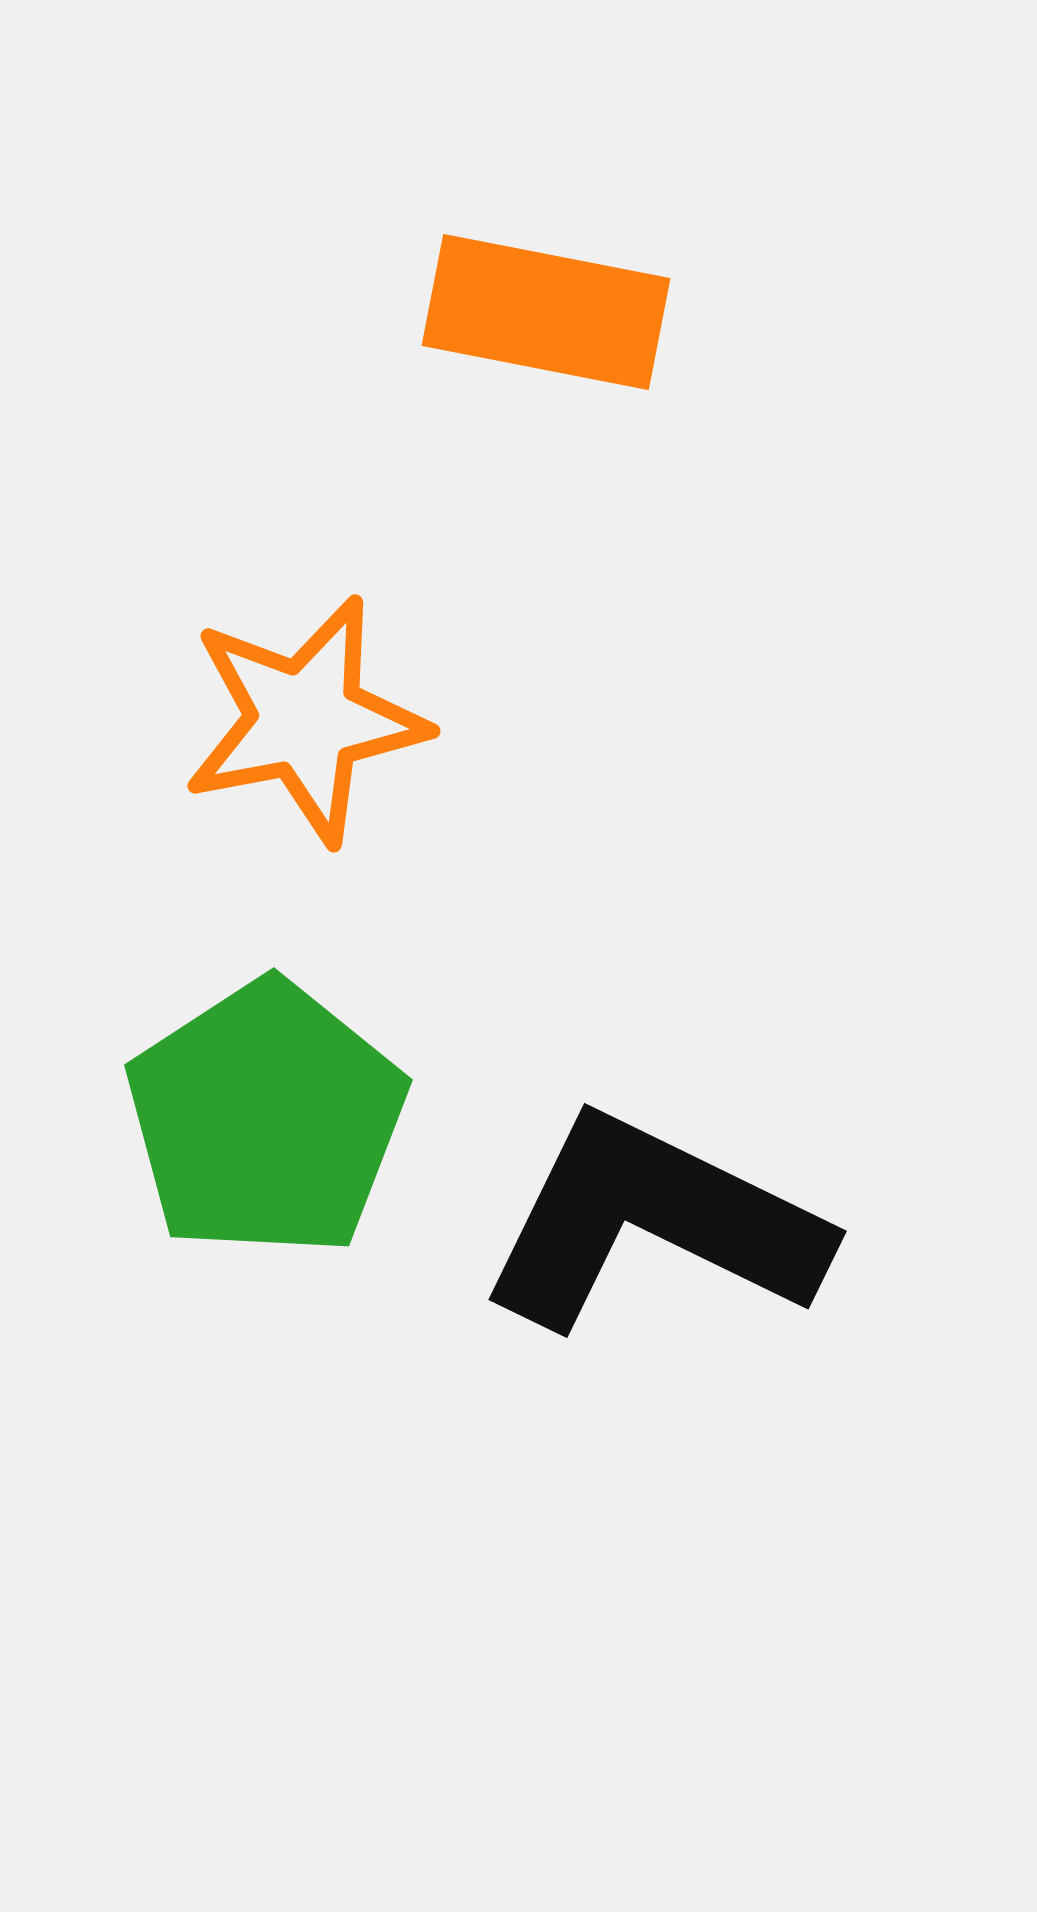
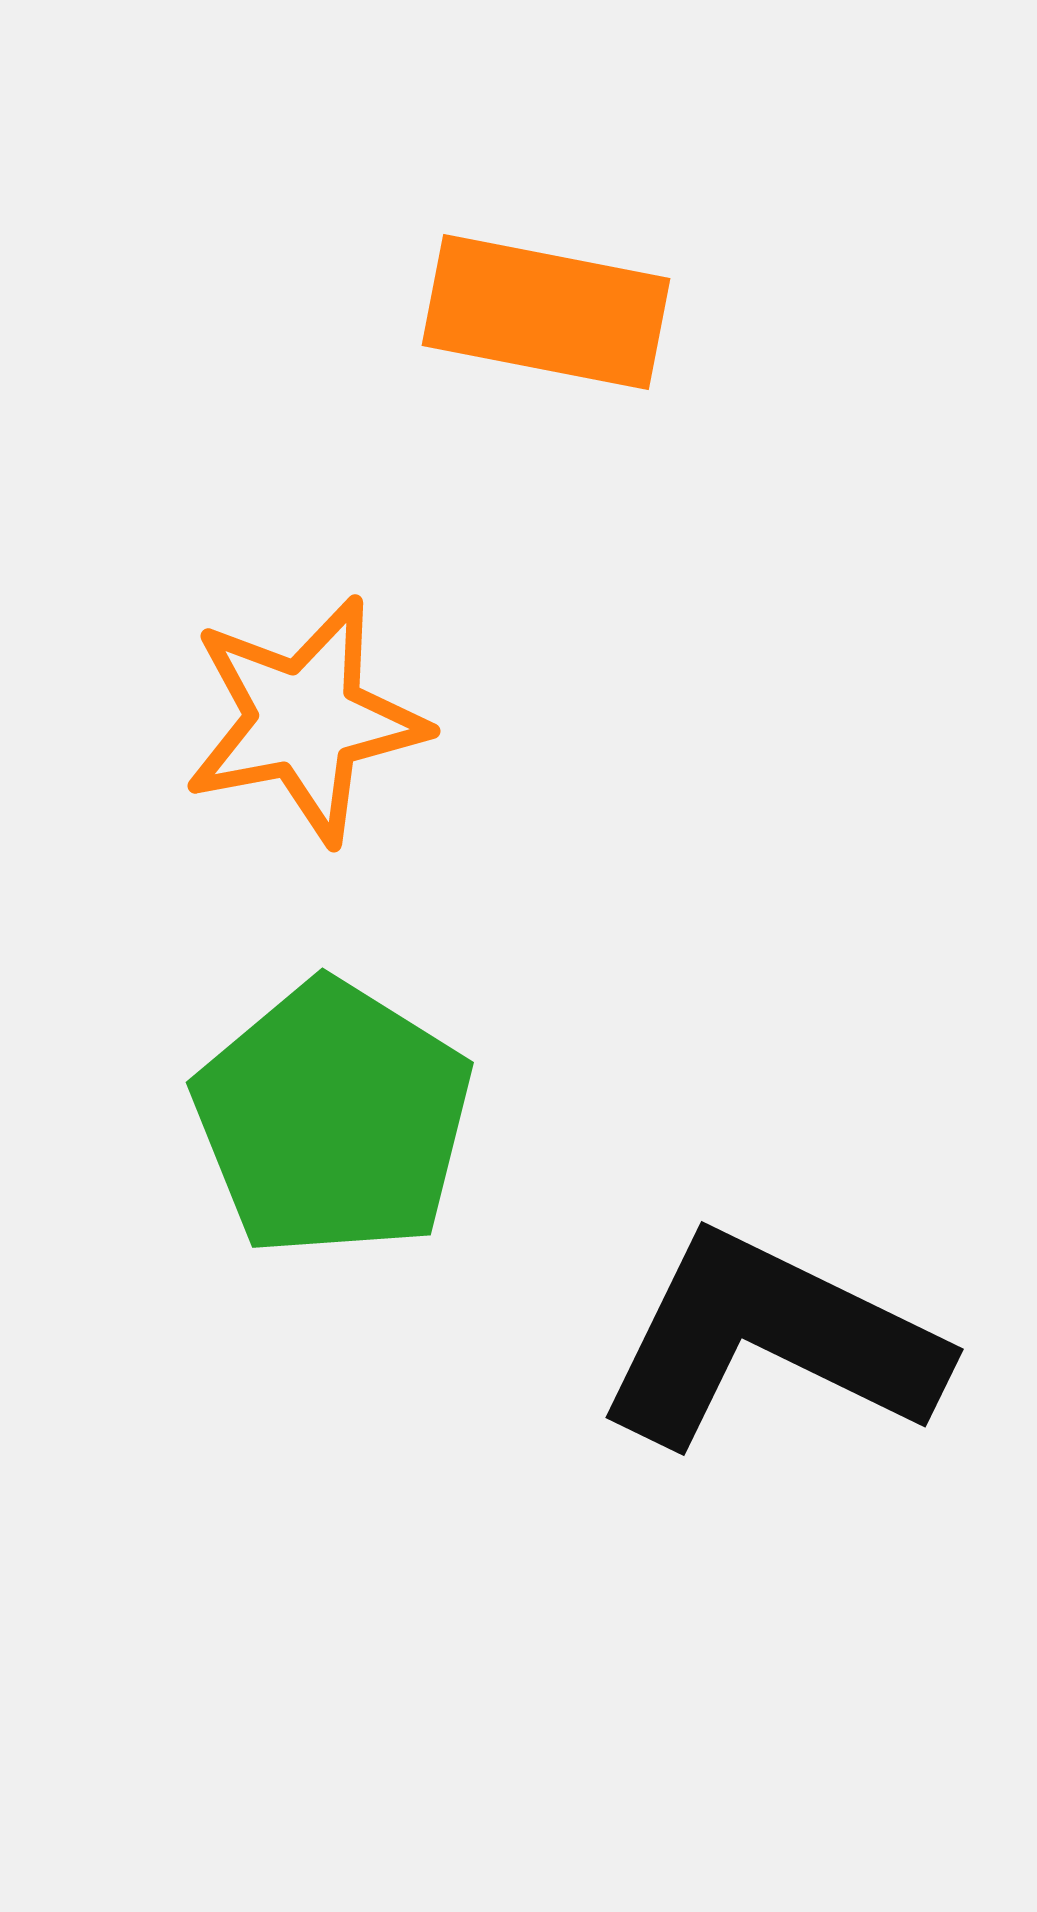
green pentagon: moved 67 px right; rotated 7 degrees counterclockwise
black L-shape: moved 117 px right, 118 px down
